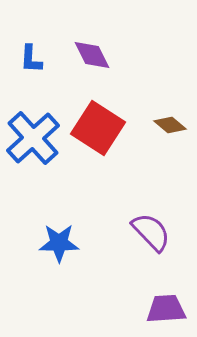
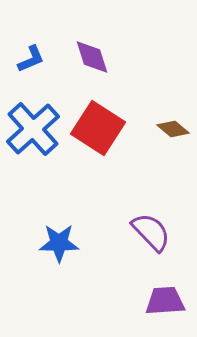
purple diamond: moved 2 px down; rotated 9 degrees clockwise
blue L-shape: rotated 116 degrees counterclockwise
brown diamond: moved 3 px right, 4 px down
blue cross: moved 9 px up
purple trapezoid: moved 1 px left, 8 px up
